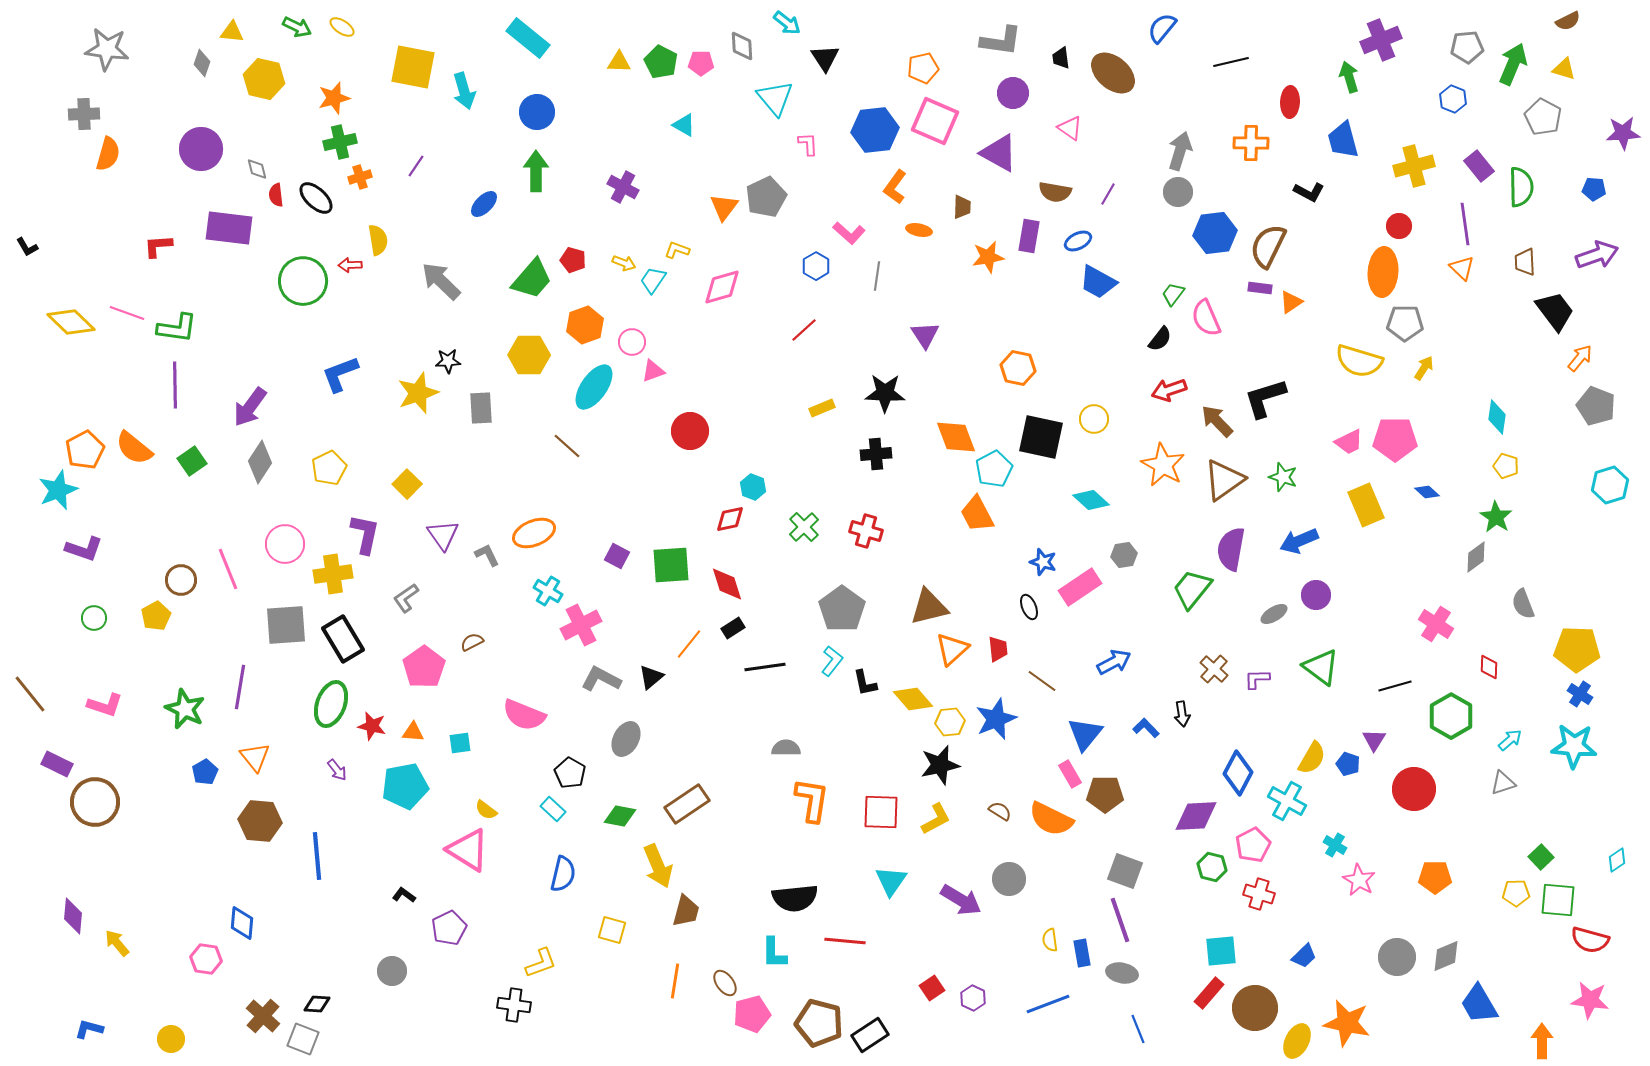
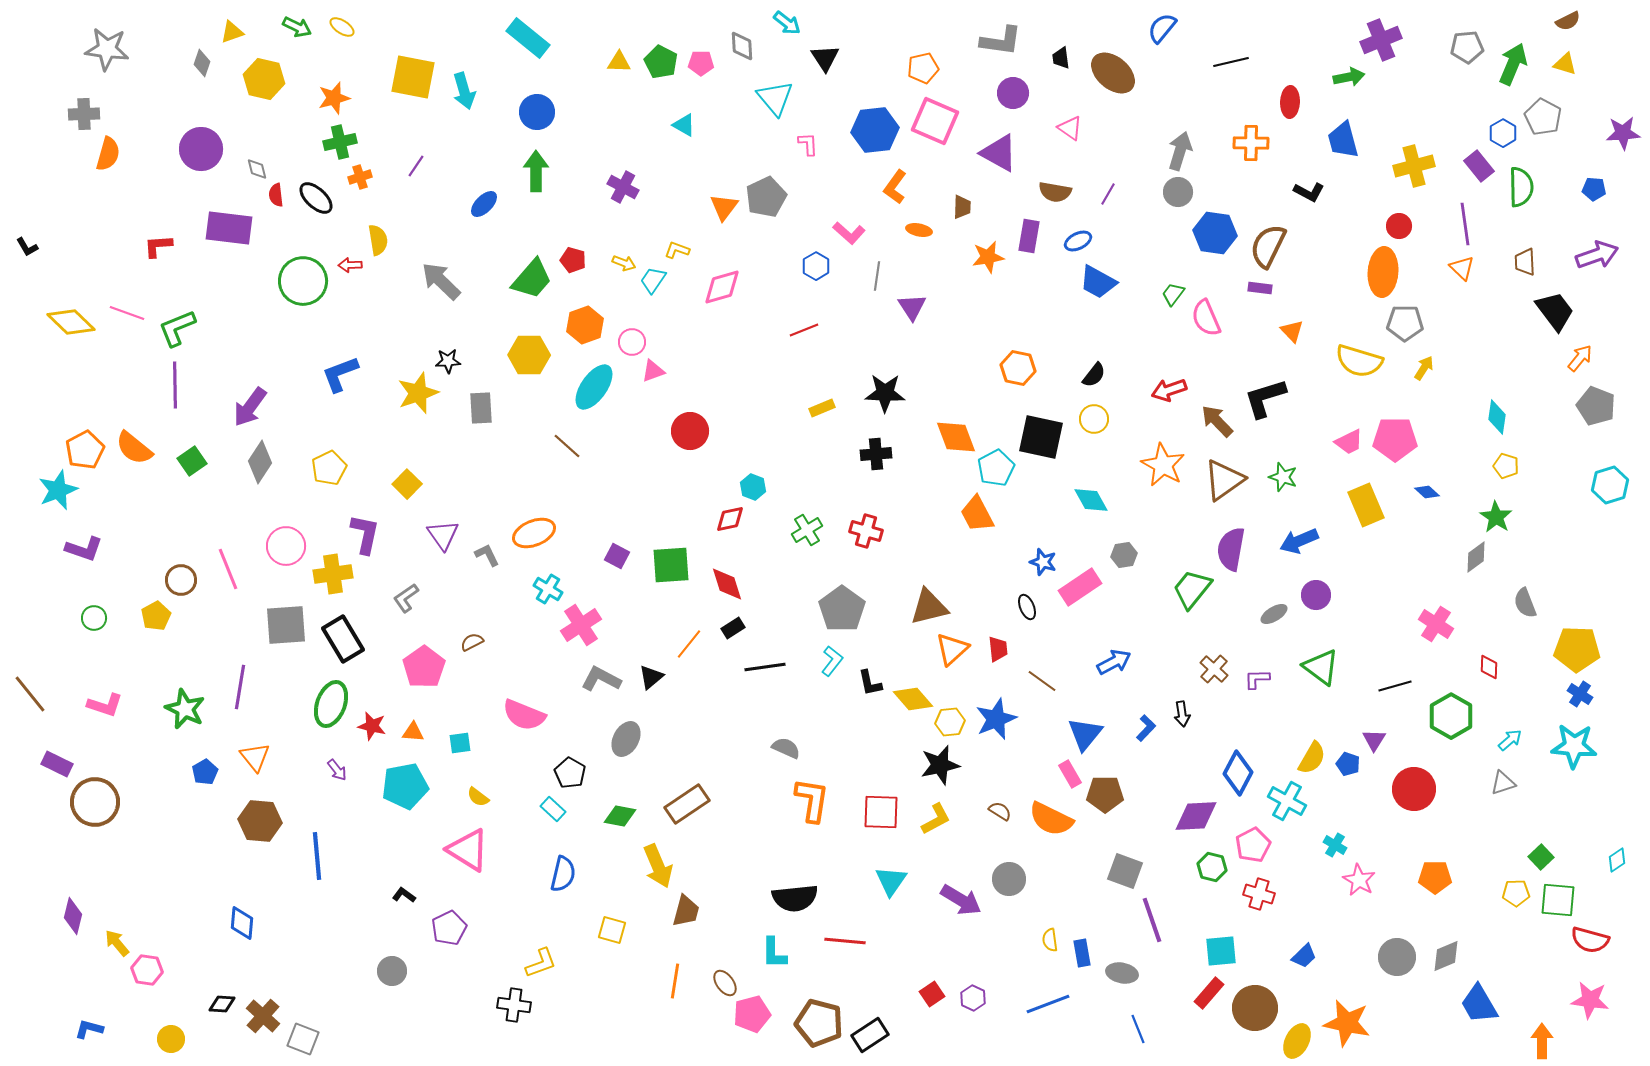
yellow triangle at (232, 32): rotated 25 degrees counterclockwise
yellow square at (413, 67): moved 10 px down
yellow triangle at (1564, 69): moved 1 px right, 5 px up
green arrow at (1349, 77): rotated 96 degrees clockwise
blue hexagon at (1453, 99): moved 50 px right, 34 px down; rotated 8 degrees clockwise
blue hexagon at (1215, 233): rotated 15 degrees clockwise
orange triangle at (1291, 302): moved 1 px right, 29 px down; rotated 40 degrees counterclockwise
green L-shape at (177, 328): rotated 150 degrees clockwise
red line at (804, 330): rotated 20 degrees clockwise
purple triangle at (925, 335): moved 13 px left, 28 px up
black semicircle at (1160, 339): moved 66 px left, 36 px down
cyan pentagon at (994, 469): moved 2 px right, 1 px up
cyan diamond at (1091, 500): rotated 18 degrees clockwise
green cross at (804, 527): moved 3 px right, 3 px down; rotated 12 degrees clockwise
pink circle at (285, 544): moved 1 px right, 2 px down
cyan cross at (548, 591): moved 2 px up
gray semicircle at (1523, 604): moved 2 px right, 1 px up
black ellipse at (1029, 607): moved 2 px left
pink cross at (581, 625): rotated 6 degrees counterclockwise
black L-shape at (865, 683): moved 5 px right
blue L-shape at (1146, 728): rotated 88 degrees clockwise
gray semicircle at (786, 748): rotated 24 degrees clockwise
yellow semicircle at (486, 810): moved 8 px left, 13 px up
purple diamond at (73, 916): rotated 9 degrees clockwise
purple line at (1120, 920): moved 32 px right
pink hexagon at (206, 959): moved 59 px left, 11 px down
red square at (932, 988): moved 6 px down
black diamond at (317, 1004): moved 95 px left
